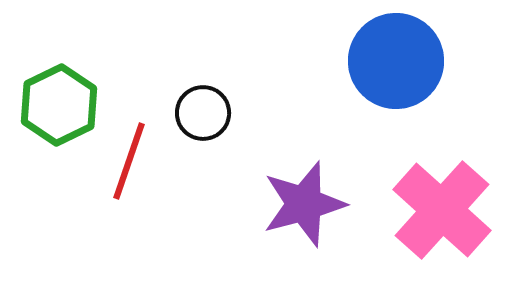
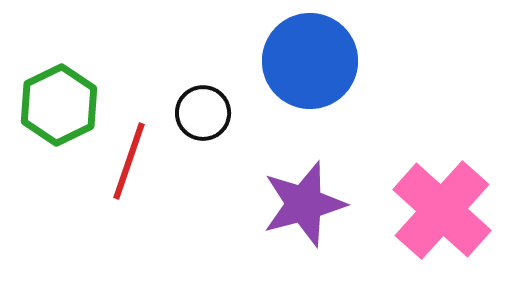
blue circle: moved 86 px left
